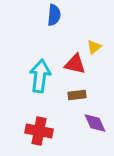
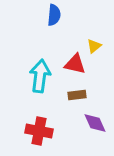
yellow triangle: moved 1 px up
